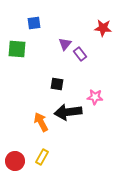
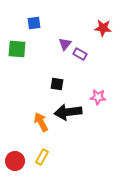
purple rectangle: rotated 24 degrees counterclockwise
pink star: moved 3 px right
